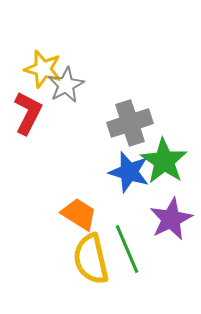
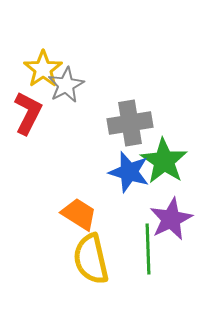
yellow star: rotated 21 degrees clockwise
gray cross: rotated 9 degrees clockwise
green line: moved 21 px right; rotated 21 degrees clockwise
